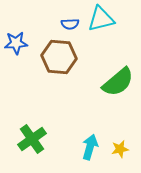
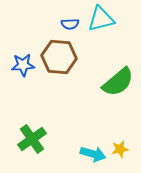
blue star: moved 7 px right, 22 px down
cyan arrow: moved 3 px right, 7 px down; rotated 90 degrees clockwise
